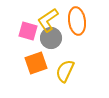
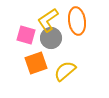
pink square: moved 2 px left, 4 px down
yellow semicircle: rotated 25 degrees clockwise
